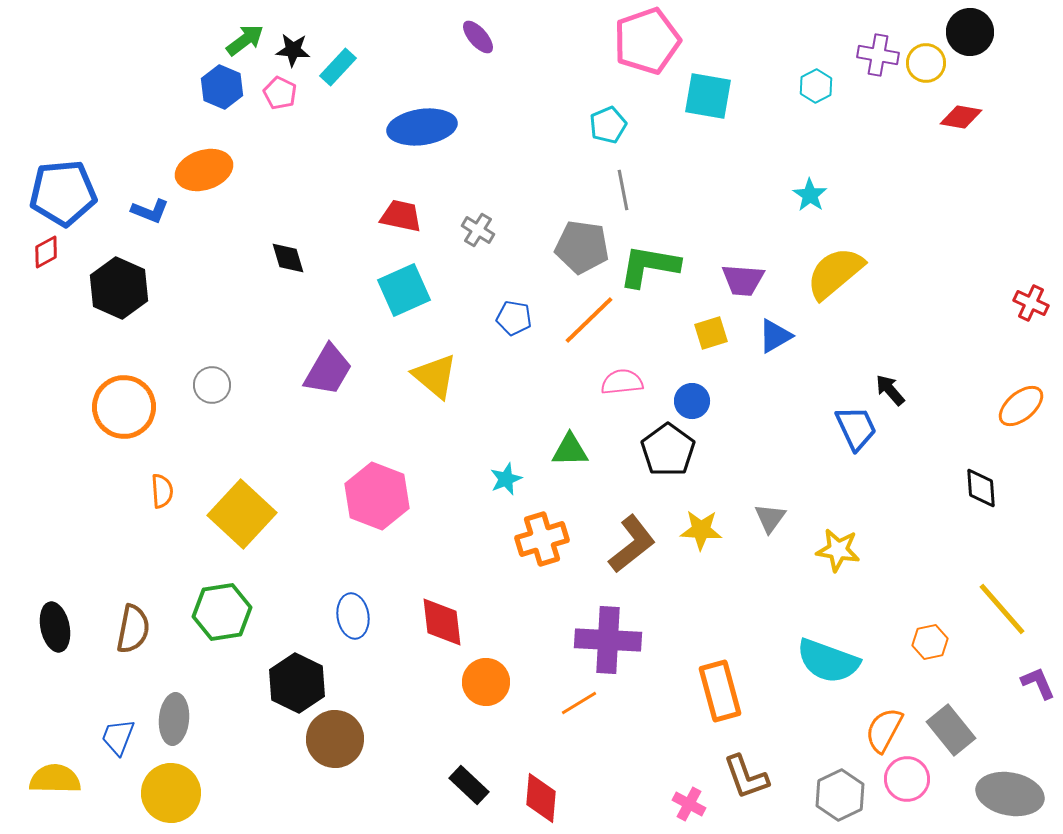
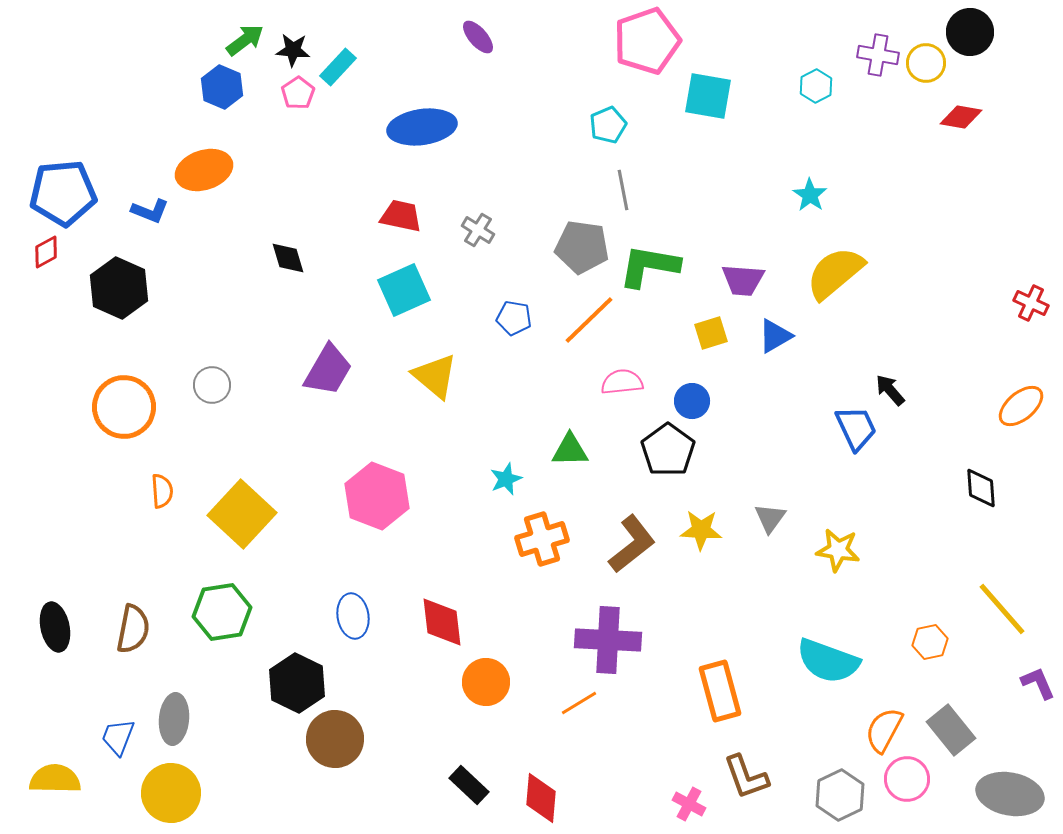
pink pentagon at (280, 93): moved 18 px right; rotated 12 degrees clockwise
